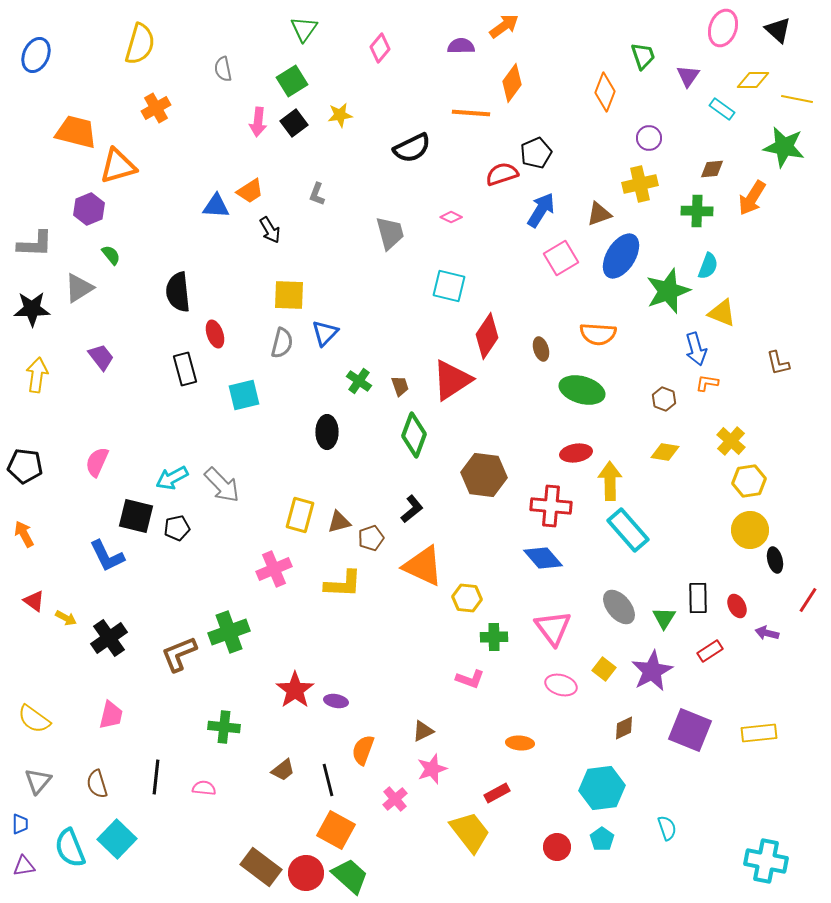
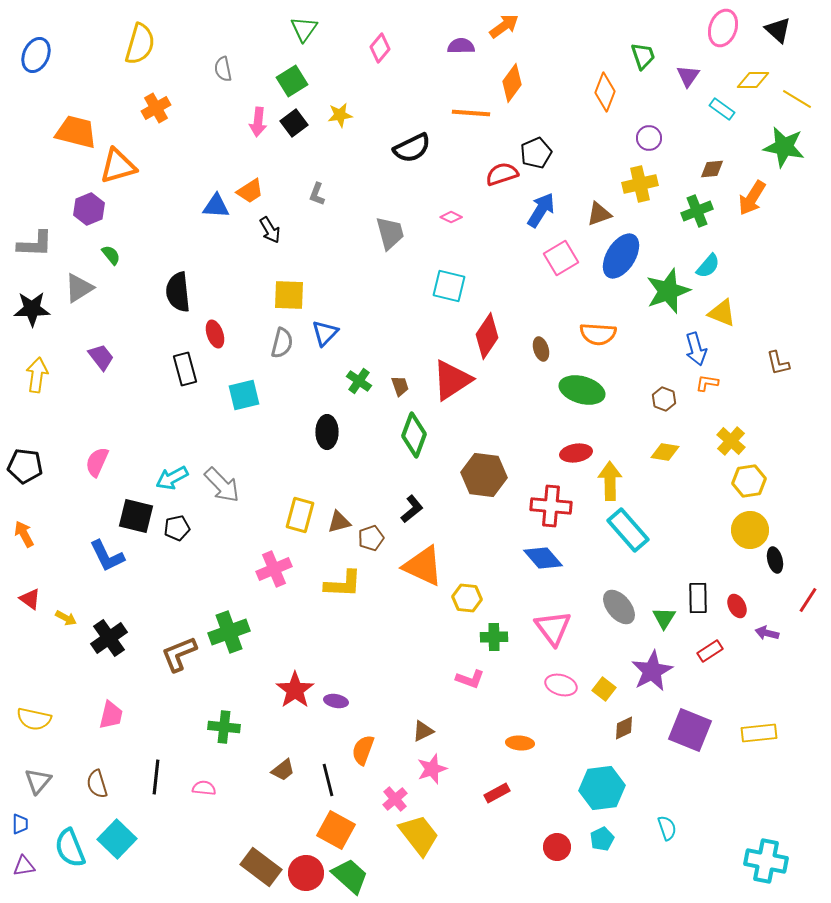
yellow line at (797, 99): rotated 20 degrees clockwise
green cross at (697, 211): rotated 24 degrees counterclockwise
cyan semicircle at (708, 266): rotated 20 degrees clockwise
red triangle at (34, 601): moved 4 px left, 2 px up
yellow square at (604, 669): moved 20 px down
yellow semicircle at (34, 719): rotated 24 degrees counterclockwise
yellow trapezoid at (470, 832): moved 51 px left, 3 px down
cyan pentagon at (602, 839): rotated 10 degrees clockwise
